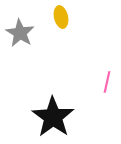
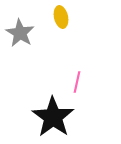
pink line: moved 30 px left
